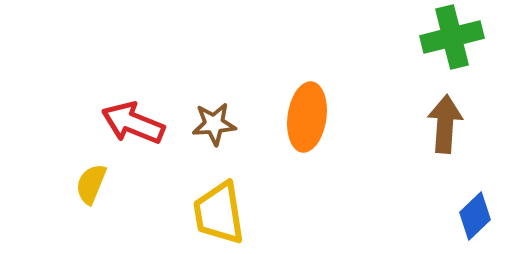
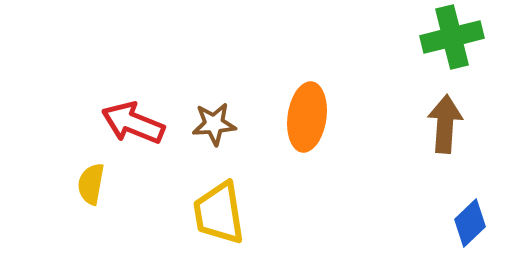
yellow semicircle: rotated 12 degrees counterclockwise
blue diamond: moved 5 px left, 7 px down
